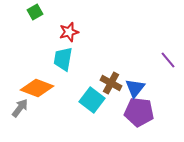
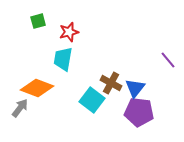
green square: moved 3 px right, 9 px down; rotated 14 degrees clockwise
